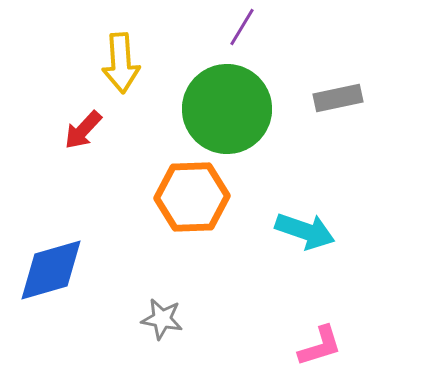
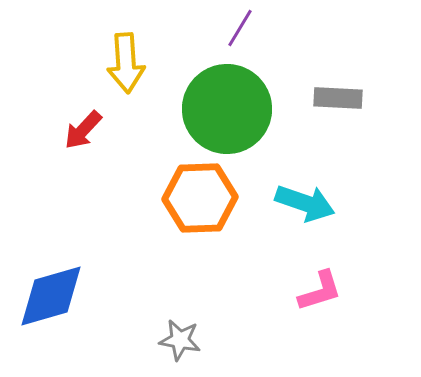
purple line: moved 2 px left, 1 px down
yellow arrow: moved 5 px right
gray rectangle: rotated 15 degrees clockwise
orange hexagon: moved 8 px right, 1 px down
cyan arrow: moved 28 px up
blue diamond: moved 26 px down
gray star: moved 18 px right, 21 px down
pink L-shape: moved 55 px up
